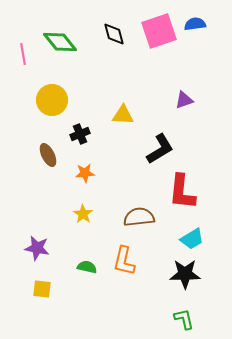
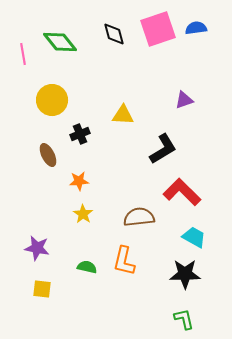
blue semicircle: moved 1 px right, 4 px down
pink square: moved 1 px left, 2 px up
black L-shape: moved 3 px right
orange star: moved 6 px left, 8 px down
red L-shape: rotated 129 degrees clockwise
cyan trapezoid: moved 2 px right, 2 px up; rotated 120 degrees counterclockwise
